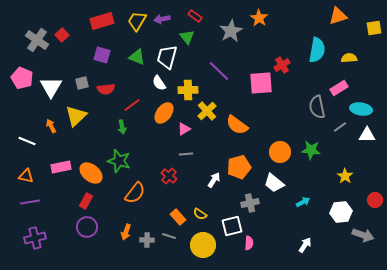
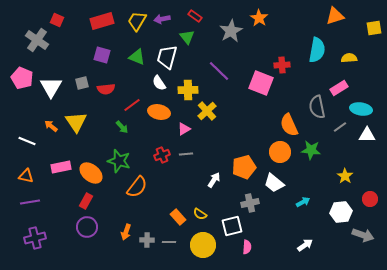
orange triangle at (338, 16): moved 3 px left
red square at (62, 35): moved 5 px left, 15 px up; rotated 24 degrees counterclockwise
red cross at (282, 65): rotated 28 degrees clockwise
pink square at (261, 83): rotated 25 degrees clockwise
orange ellipse at (164, 113): moved 5 px left, 1 px up; rotated 65 degrees clockwise
yellow triangle at (76, 116): moved 6 px down; rotated 20 degrees counterclockwise
orange semicircle at (237, 125): moved 52 px right; rotated 30 degrees clockwise
orange arrow at (51, 126): rotated 24 degrees counterclockwise
green arrow at (122, 127): rotated 32 degrees counterclockwise
orange pentagon at (239, 167): moved 5 px right
red cross at (169, 176): moved 7 px left, 21 px up; rotated 28 degrees clockwise
orange semicircle at (135, 193): moved 2 px right, 6 px up
red circle at (375, 200): moved 5 px left, 1 px up
gray line at (169, 236): moved 6 px down; rotated 16 degrees counterclockwise
pink semicircle at (249, 243): moved 2 px left, 4 px down
white arrow at (305, 245): rotated 21 degrees clockwise
